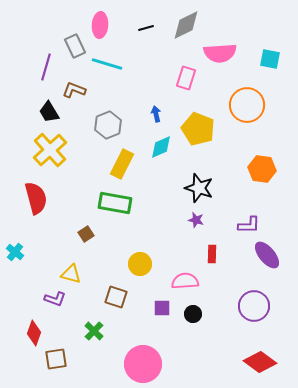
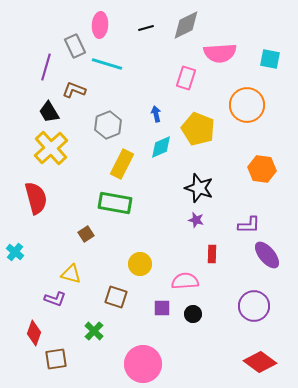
yellow cross at (50, 150): moved 1 px right, 2 px up
